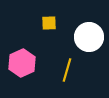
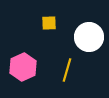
pink hexagon: moved 1 px right, 4 px down
